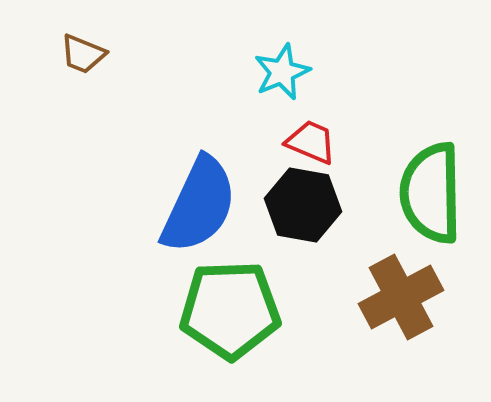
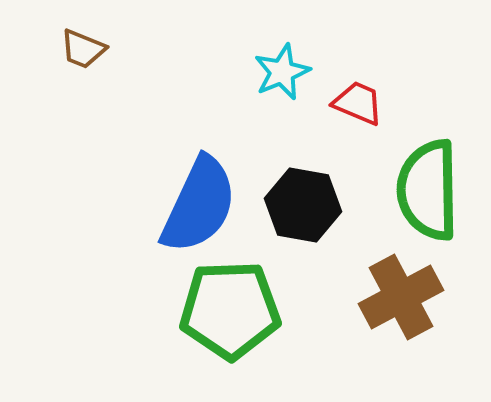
brown trapezoid: moved 5 px up
red trapezoid: moved 47 px right, 39 px up
green semicircle: moved 3 px left, 3 px up
